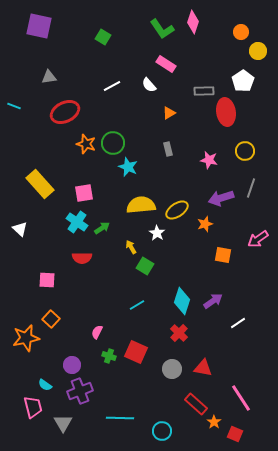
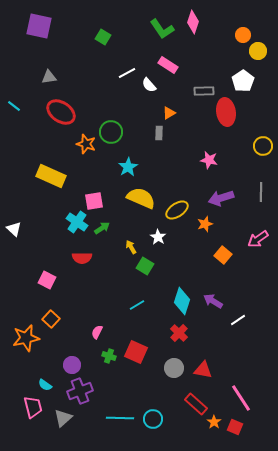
orange circle at (241, 32): moved 2 px right, 3 px down
pink rectangle at (166, 64): moved 2 px right, 1 px down
white line at (112, 86): moved 15 px right, 13 px up
cyan line at (14, 106): rotated 16 degrees clockwise
red ellipse at (65, 112): moved 4 px left; rotated 60 degrees clockwise
green circle at (113, 143): moved 2 px left, 11 px up
gray rectangle at (168, 149): moved 9 px left, 16 px up; rotated 16 degrees clockwise
yellow circle at (245, 151): moved 18 px right, 5 px up
cyan star at (128, 167): rotated 18 degrees clockwise
yellow rectangle at (40, 184): moved 11 px right, 8 px up; rotated 24 degrees counterclockwise
gray line at (251, 188): moved 10 px right, 4 px down; rotated 18 degrees counterclockwise
pink square at (84, 193): moved 10 px right, 8 px down
yellow semicircle at (141, 205): moved 7 px up; rotated 28 degrees clockwise
white triangle at (20, 229): moved 6 px left
white star at (157, 233): moved 1 px right, 4 px down
orange square at (223, 255): rotated 30 degrees clockwise
pink square at (47, 280): rotated 24 degrees clockwise
purple arrow at (213, 301): rotated 114 degrees counterclockwise
white line at (238, 323): moved 3 px up
red triangle at (203, 368): moved 2 px down
gray circle at (172, 369): moved 2 px right, 1 px up
gray triangle at (63, 423): moved 5 px up; rotated 18 degrees clockwise
cyan circle at (162, 431): moved 9 px left, 12 px up
red square at (235, 434): moved 7 px up
